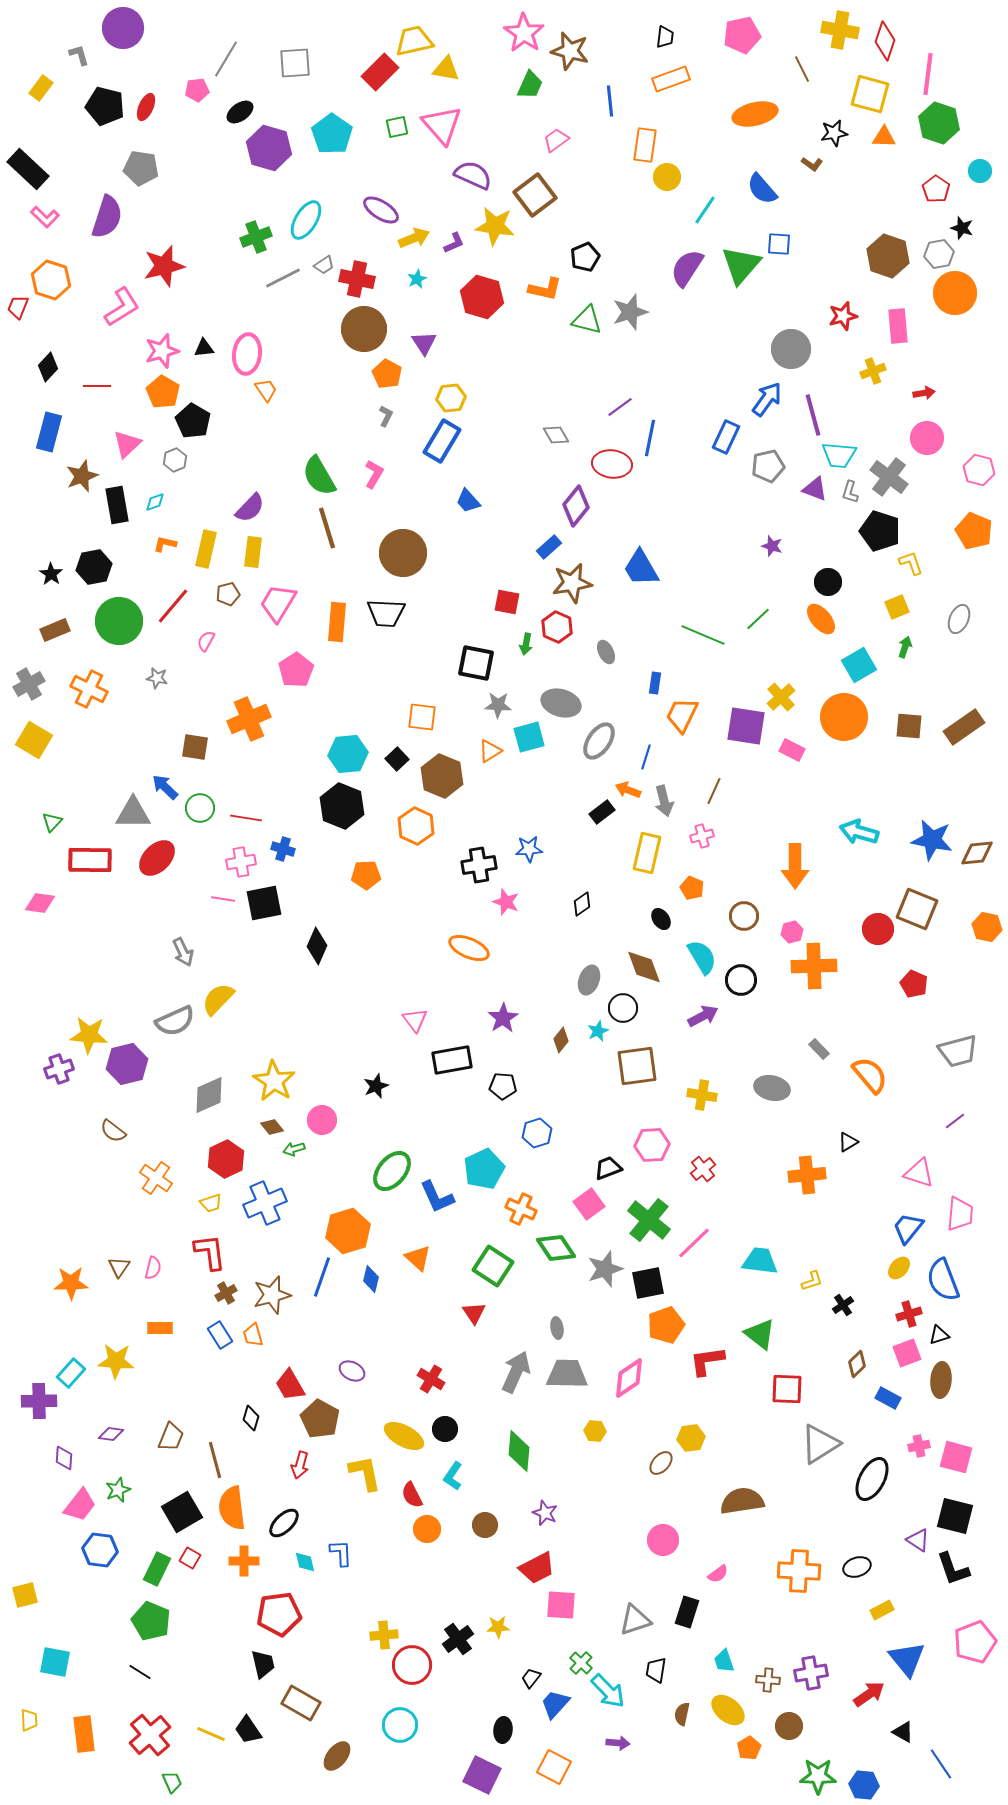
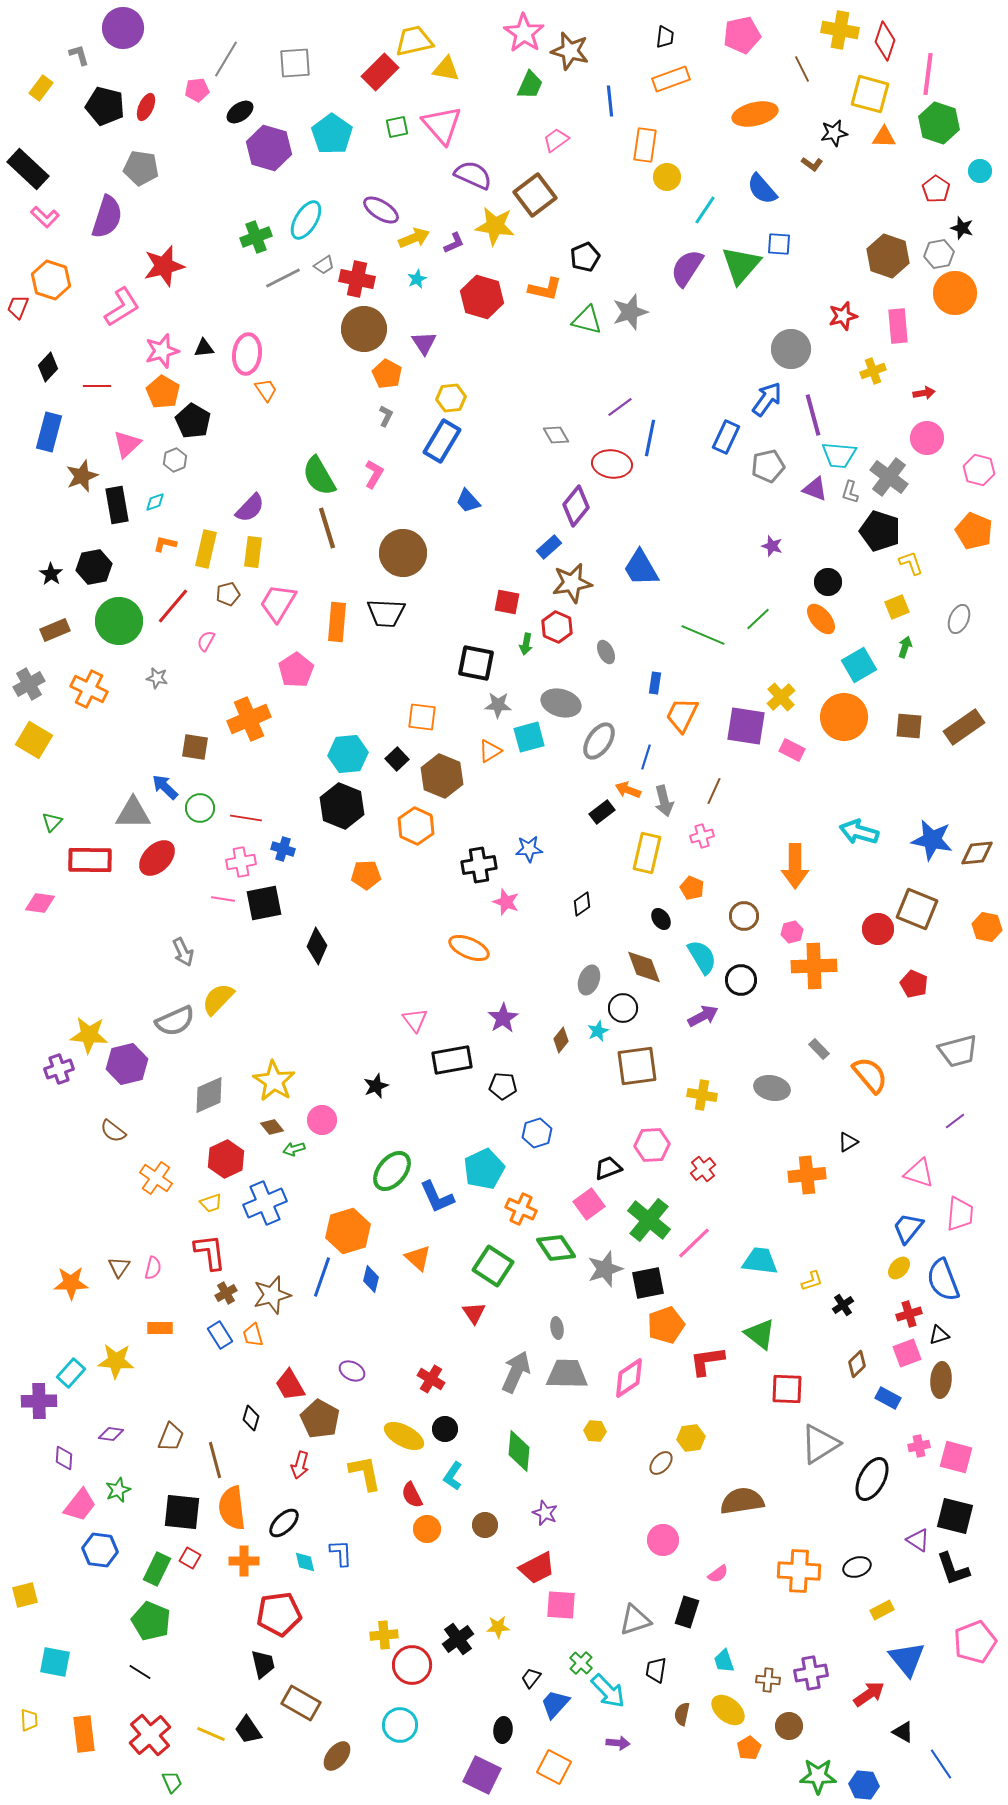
black square at (182, 1512): rotated 36 degrees clockwise
